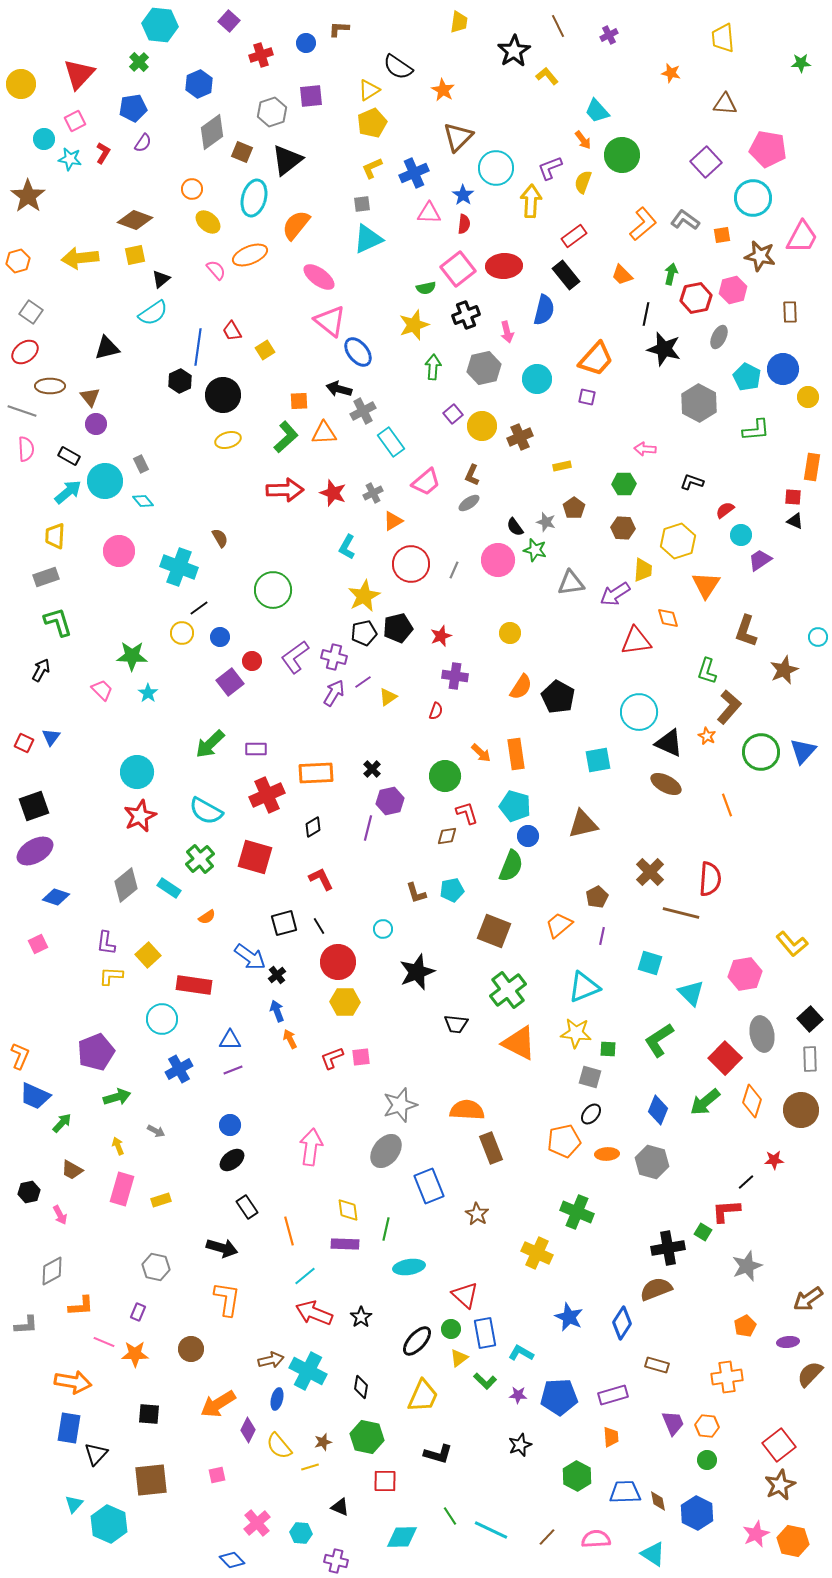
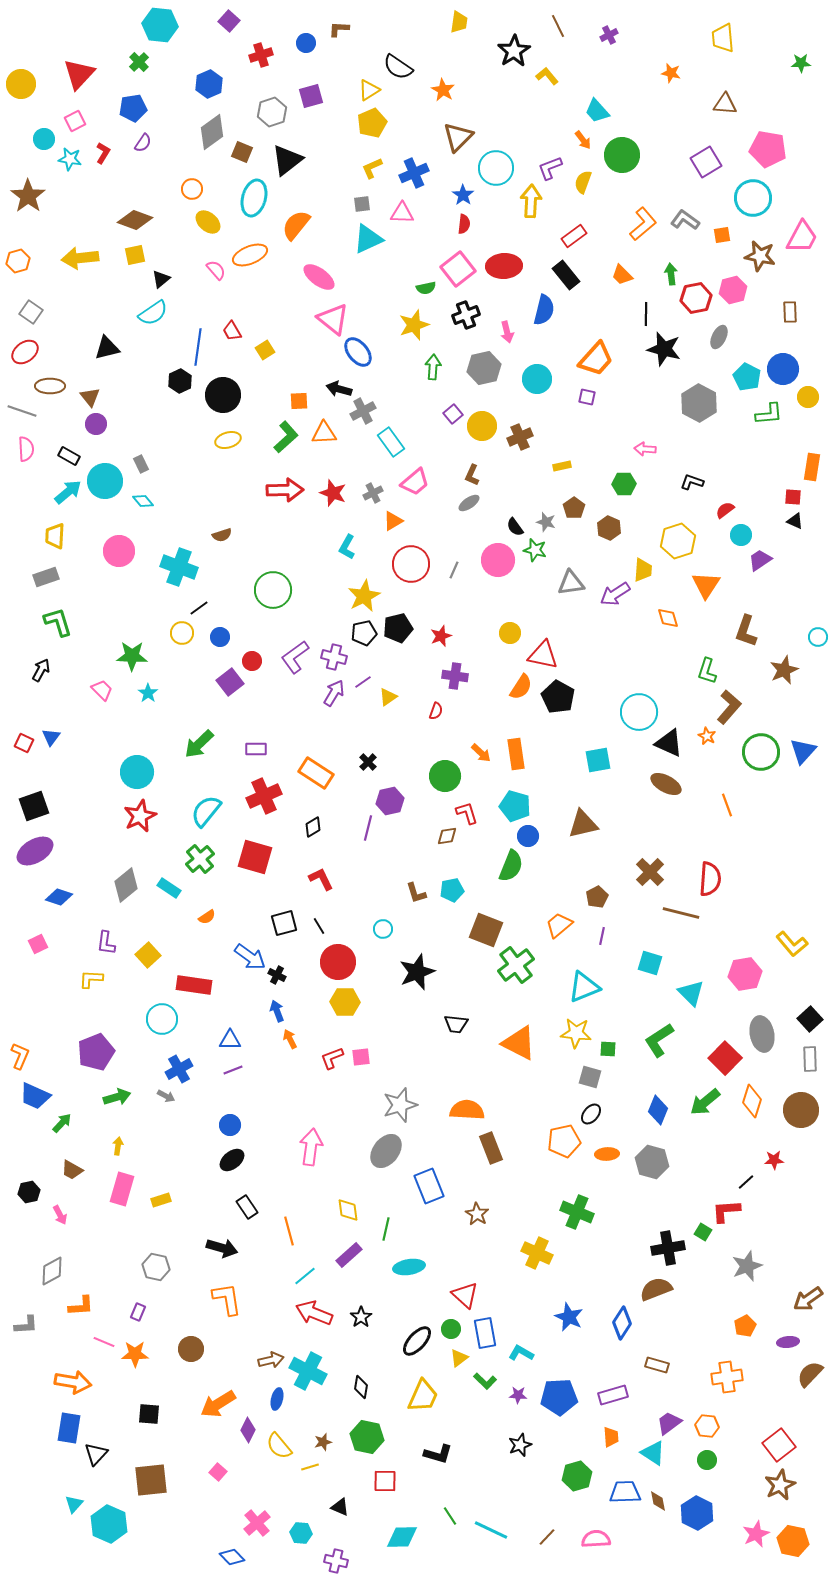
blue hexagon at (199, 84): moved 10 px right
purple square at (311, 96): rotated 10 degrees counterclockwise
purple square at (706, 162): rotated 12 degrees clockwise
pink triangle at (429, 213): moved 27 px left
green arrow at (671, 274): rotated 20 degrees counterclockwise
black line at (646, 314): rotated 10 degrees counterclockwise
pink triangle at (330, 321): moved 3 px right, 2 px up
green L-shape at (756, 430): moved 13 px right, 16 px up
pink trapezoid at (426, 482): moved 11 px left
brown hexagon at (623, 528): moved 14 px left; rotated 20 degrees clockwise
brown semicircle at (220, 538): moved 2 px right, 3 px up; rotated 102 degrees clockwise
red triangle at (636, 641): moved 93 px left, 14 px down; rotated 20 degrees clockwise
green arrow at (210, 744): moved 11 px left
black cross at (372, 769): moved 4 px left, 7 px up
orange rectangle at (316, 773): rotated 36 degrees clockwise
red cross at (267, 795): moved 3 px left, 1 px down
cyan semicircle at (206, 811): rotated 100 degrees clockwise
blue diamond at (56, 897): moved 3 px right
brown square at (494, 931): moved 8 px left, 1 px up
black cross at (277, 975): rotated 24 degrees counterclockwise
yellow L-shape at (111, 976): moved 20 px left, 3 px down
green cross at (508, 990): moved 8 px right, 25 px up
gray arrow at (156, 1131): moved 10 px right, 35 px up
yellow arrow at (118, 1146): rotated 30 degrees clockwise
purple rectangle at (345, 1244): moved 4 px right, 11 px down; rotated 44 degrees counterclockwise
orange L-shape at (227, 1299): rotated 18 degrees counterclockwise
purple trapezoid at (673, 1423): moved 4 px left; rotated 104 degrees counterclockwise
pink square at (217, 1475): moved 1 px right, 3 px up; rotated 36 degrees counterclockwise
green hexagon at (577, 1476): rotated 16 degrees clockwise
cyan triangle at (653, 1554): moved 101 px up
blue diamond at (232, 1560): moved 3 px up
